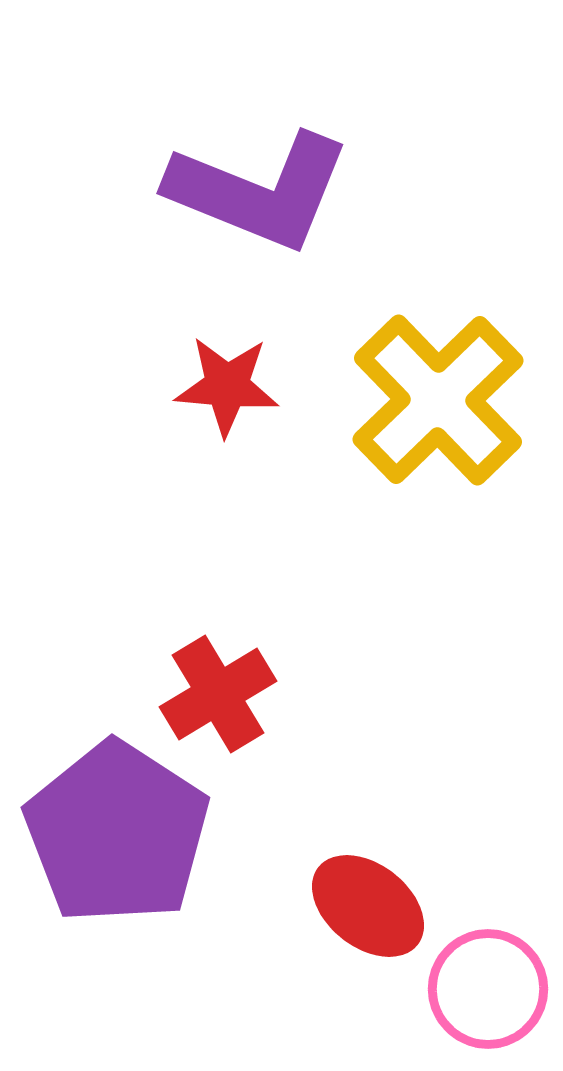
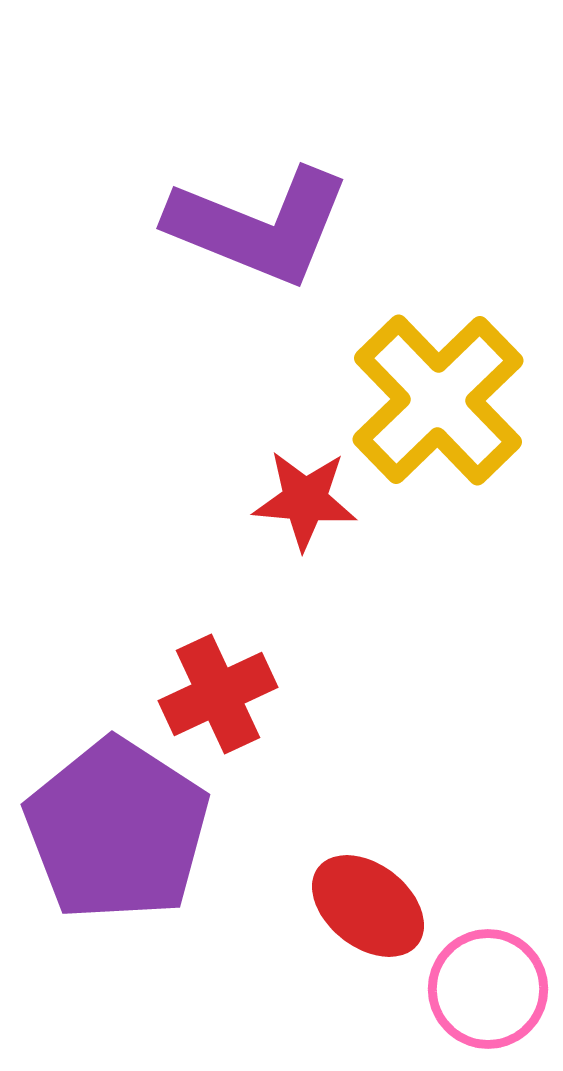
purple L-shape: moved 35 px down
red star: moved 78 px right, 114 px down
red cross: rotated 6 degrees clockwise
purple pentagon: moved 3 px up
